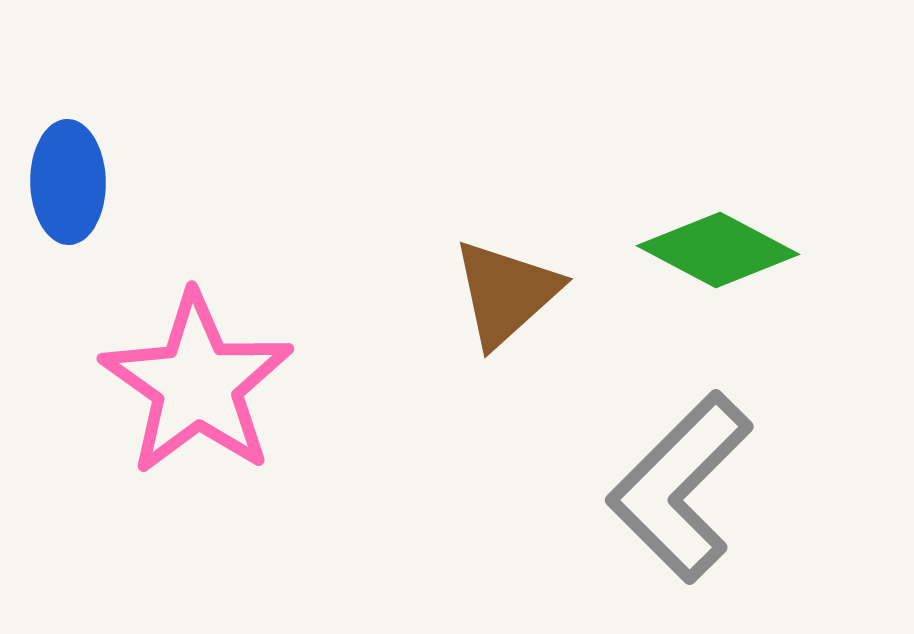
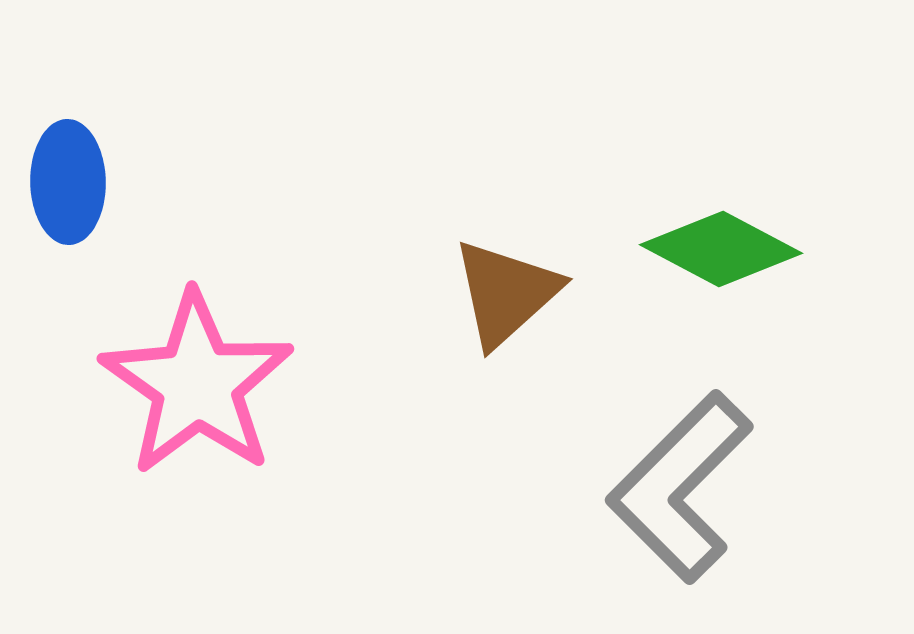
green diamond: moved 3 px right, 1 px up
